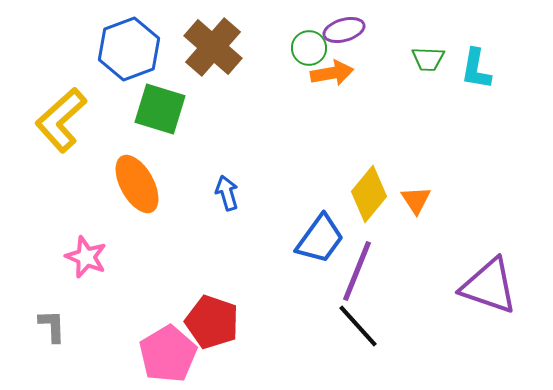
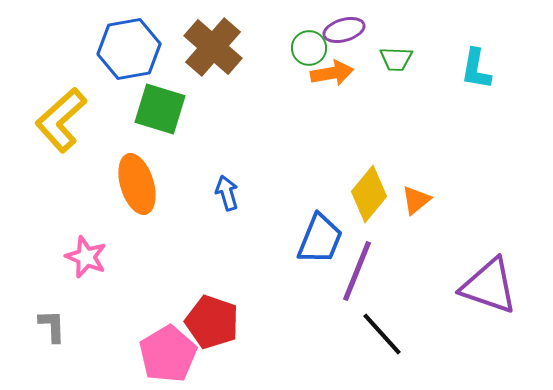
blue hexagon: rotated 10 degrees clockwise
green trapezoid: moved 32 px left
orange ellipse: rotated 12 degrees clockwise
orange triangle: rotated 24 degrees clockwise
blue trapezoid: rotated 14 degrees counterclockwise
black line: moved 24 px right, 8 px down
